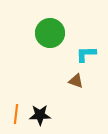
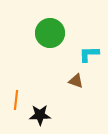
cyan L-shape: moved 3 px right
orange line: moved 14 px up
